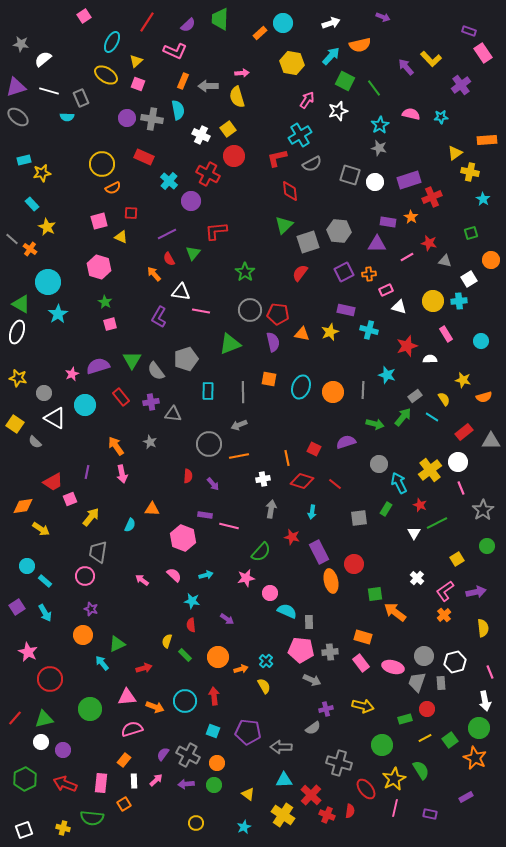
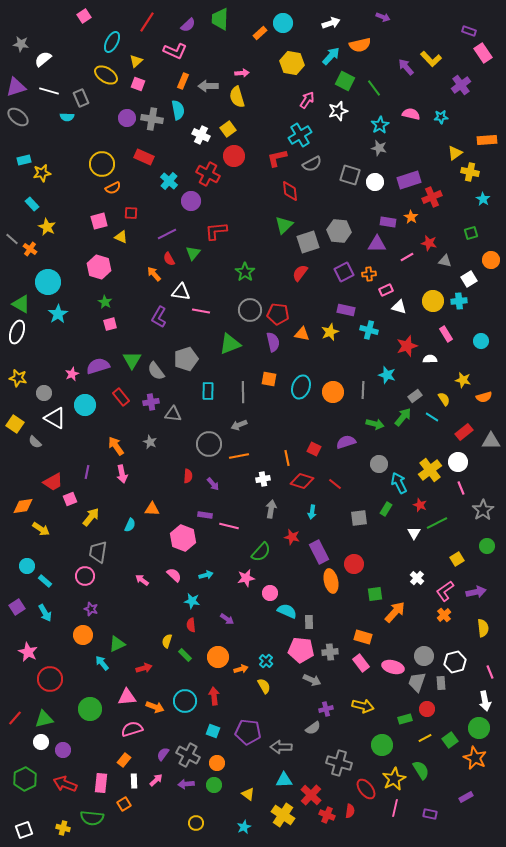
orange arrow at (395, 612): rotated 95 degrees clockwise
